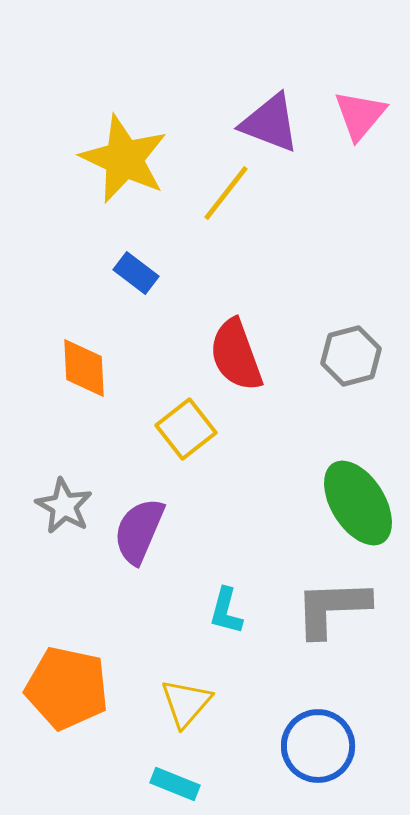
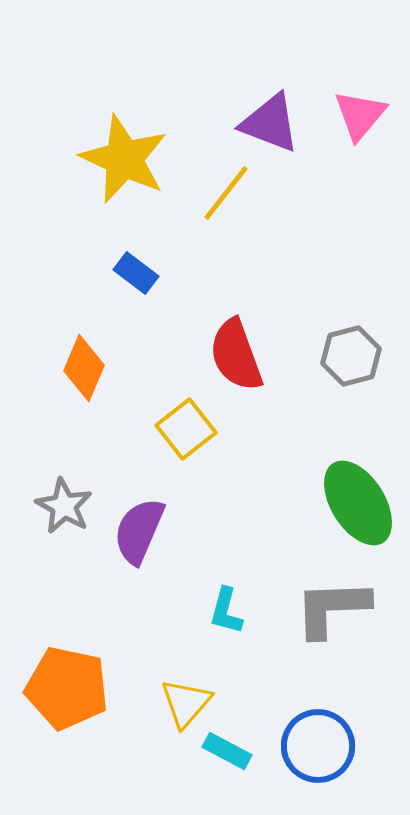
orange diamond: rotated 26 degrees clockwise
cyan rectangle: moved 52 px right, 33 px up; rotated 6 degrees clockwise
